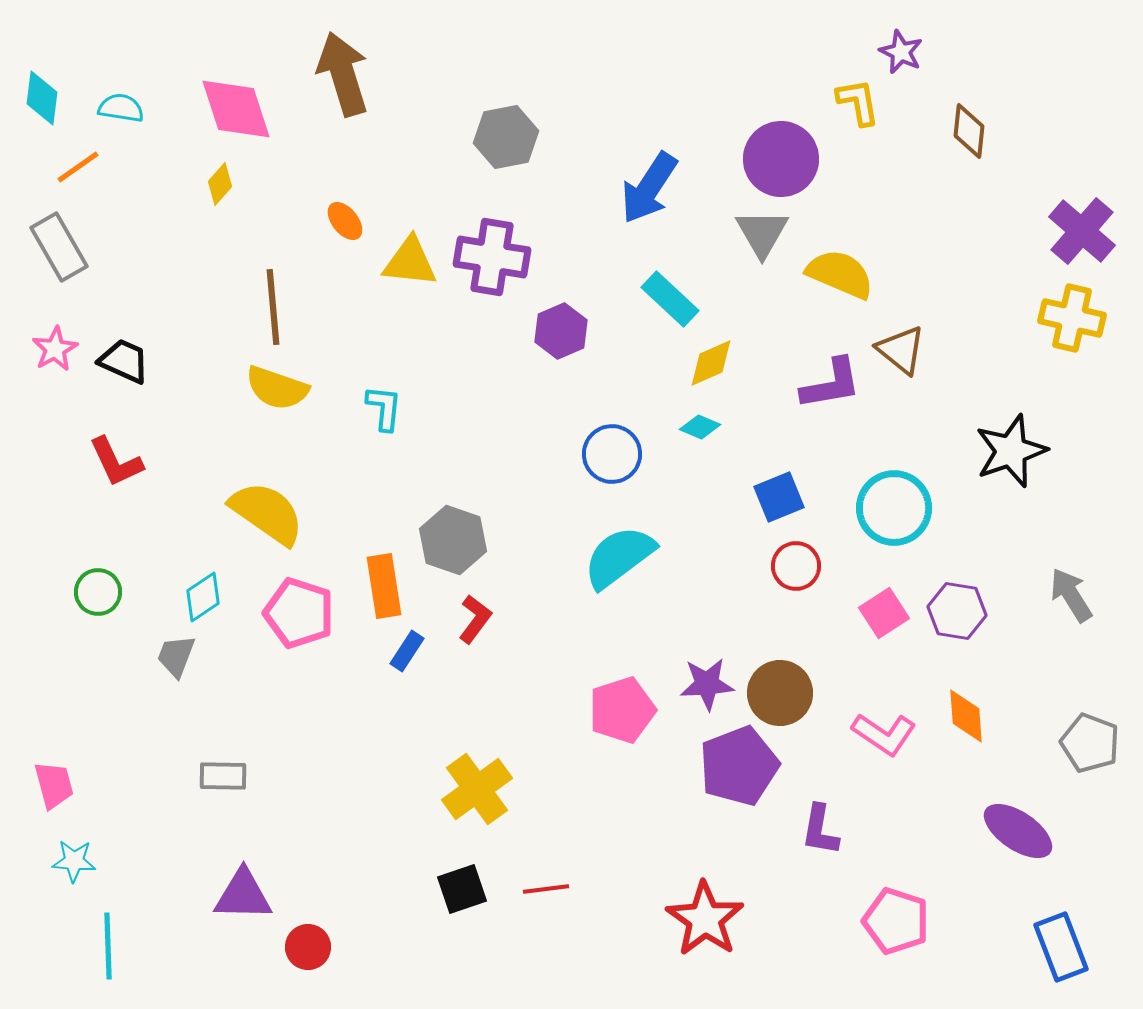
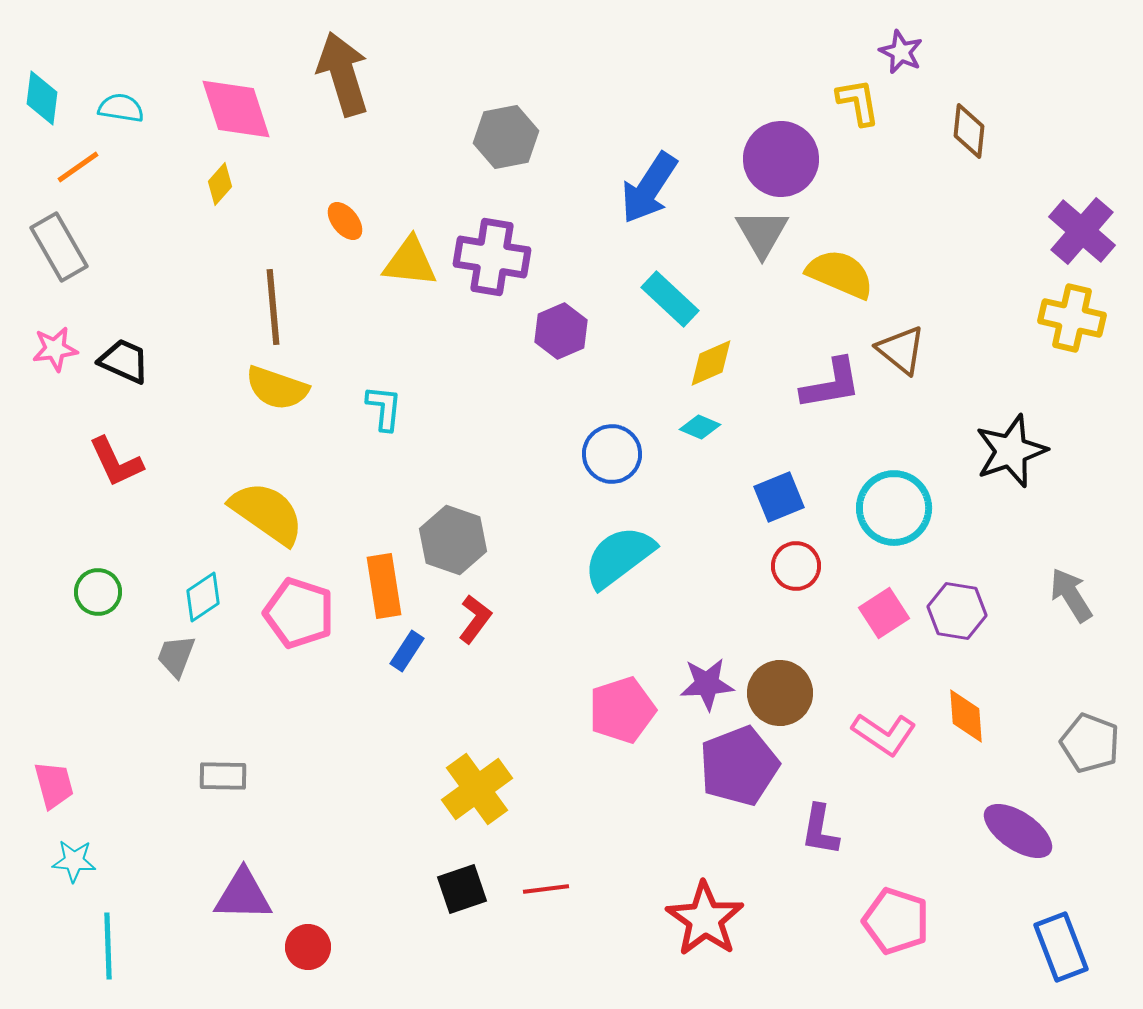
pink star at (55, 349): rotated 21 degrees clockwise
